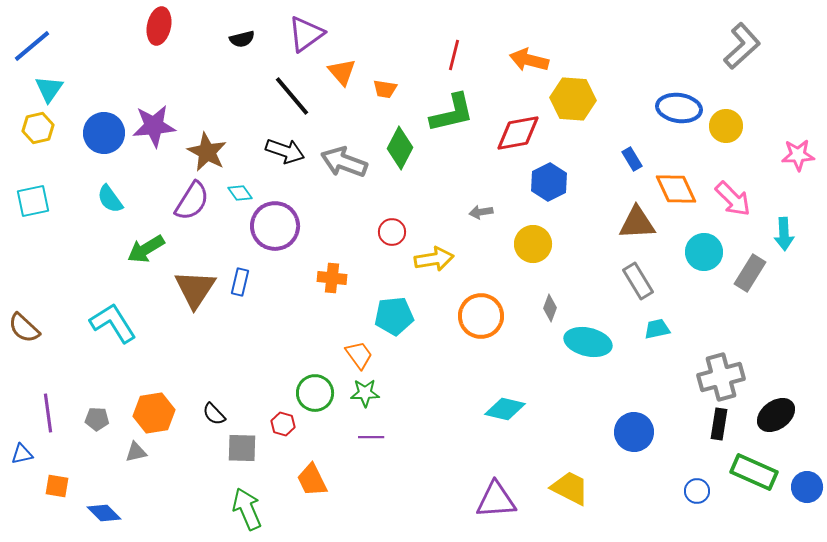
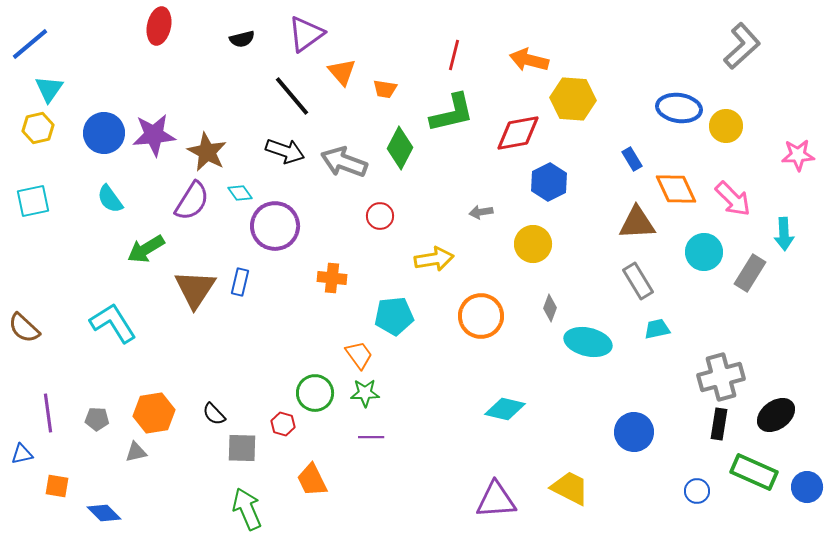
blue line at (32, 46): moved 2 px left, 2 px up
purple star at (154, 126): moved 9 px down
red circle at (392, 232): moved 12 px left, 16 px up
